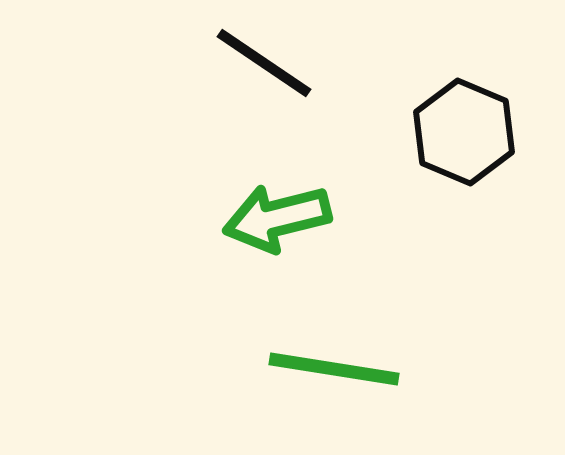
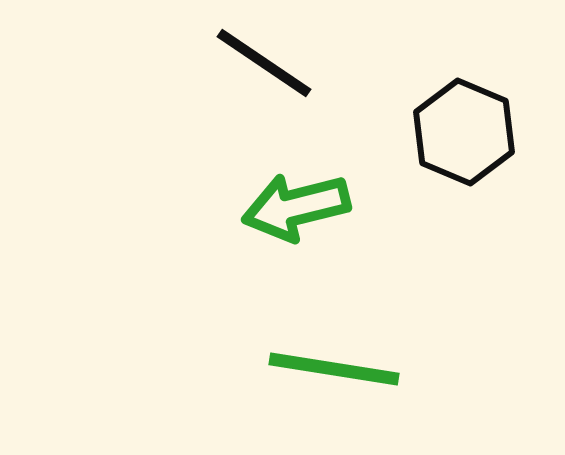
green arrow: moved 19 px right, 11 px up
